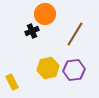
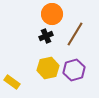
orange circle: moved 7 px right
black cross: moved 14 px right, 5 px down
purple hexagon: rotated 10 degrees counterclockwise
yellow rectangle: rotated 28 degrees counterclockwise
